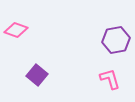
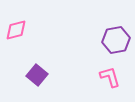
pink diamond: rotated 35 degrees counterclockwise
pink L-shape: moved 2 px up
